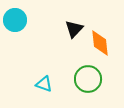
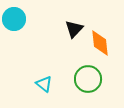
cyan circle: moved 1 px left, 1 px up
cyan triangle: rotated 18 degrees clockwise
